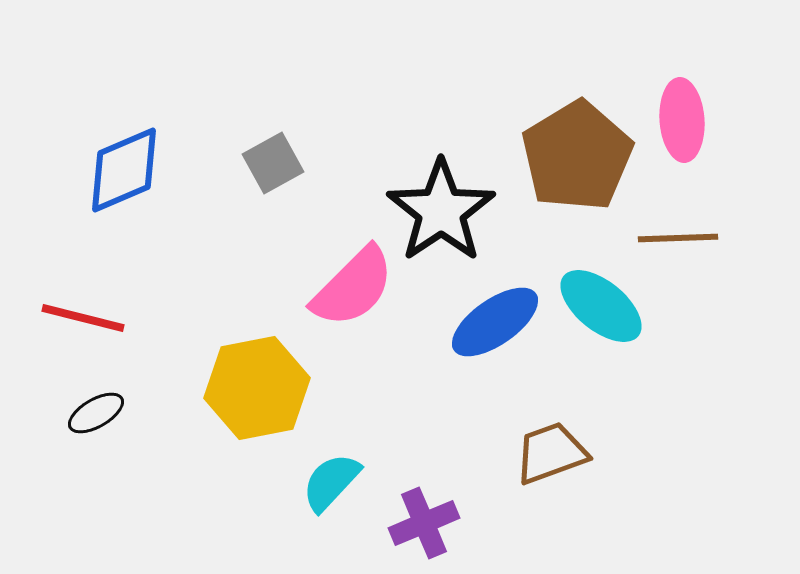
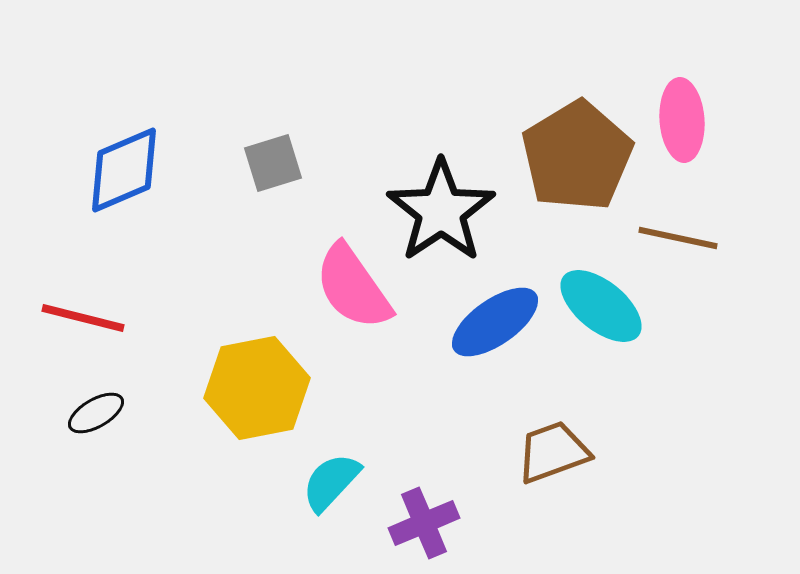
gray square: rotated 12 degrees clockwise
brown line: rotated 14 degrees clockwise
pink semicircle: rotated 100 degrees clockwise
brown trapezoid: moved 2 px right, 1 px up
